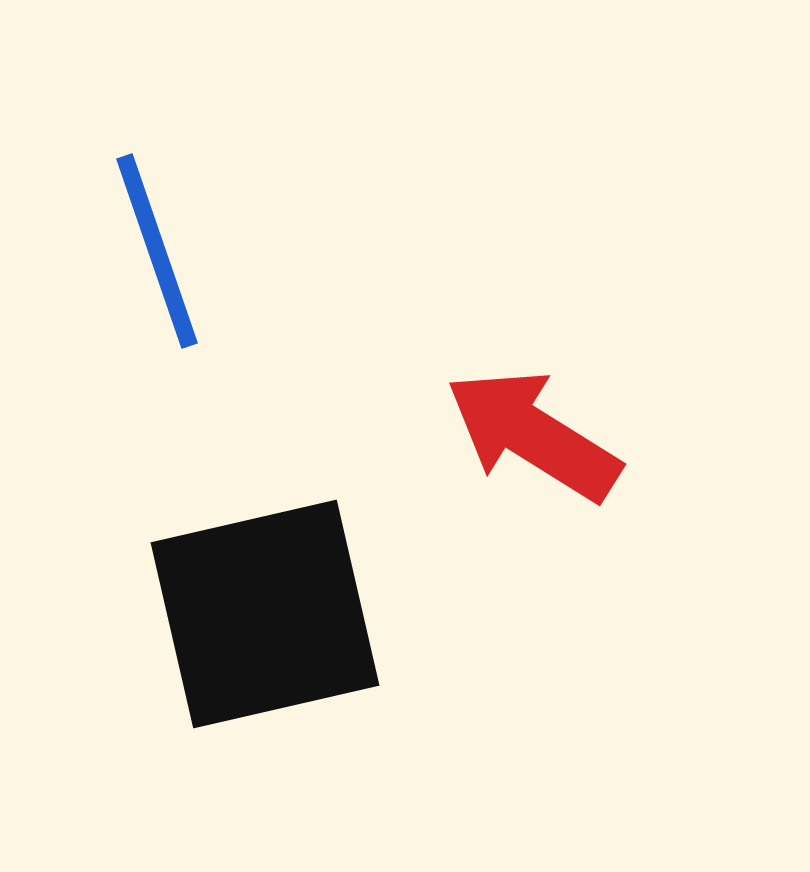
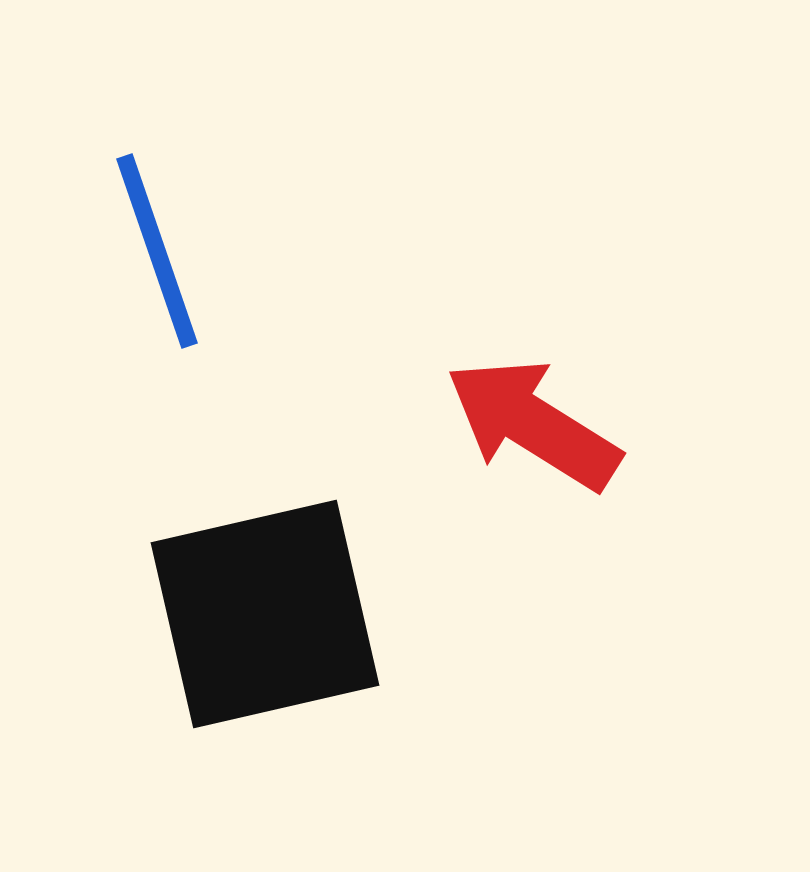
red arrow: moved 11 px up
